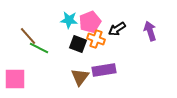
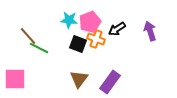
purple rectangle: moved 6 px right, 12 px down; rotated 45 degrees counterclockwise
brown triangle: moved 1 px left, 2 px down
